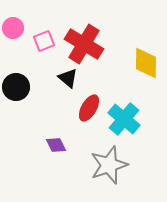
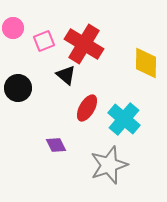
black triangle: moved 2 px left, 3 px up
black circle: moved 2 px right, 1 px down
red ellipse: moved 2 px left
